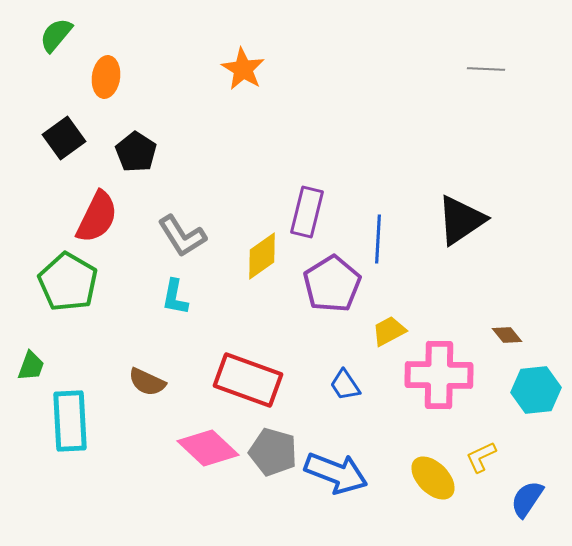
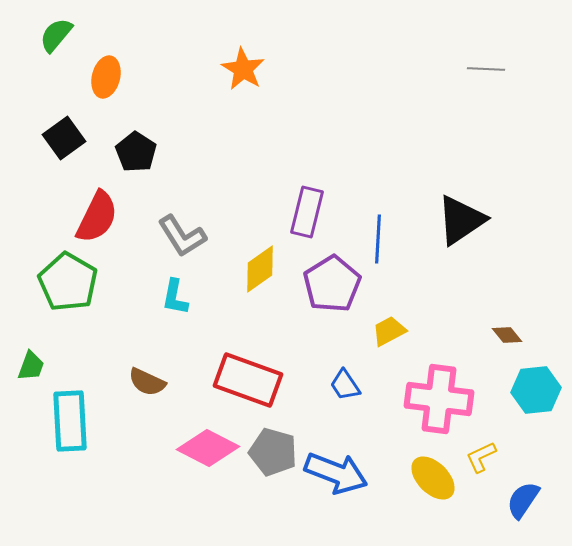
orange ellipse: rotated 6 degrees clockwise
yellow diamond: moved 2 px left, 13 px down
pink cross: moved 24 px down; rotated 6 degrees clockwise
pink diamond: rotated 16 degrees counterclockwise
blue semicircle: moved 4 px left, 1 px down
